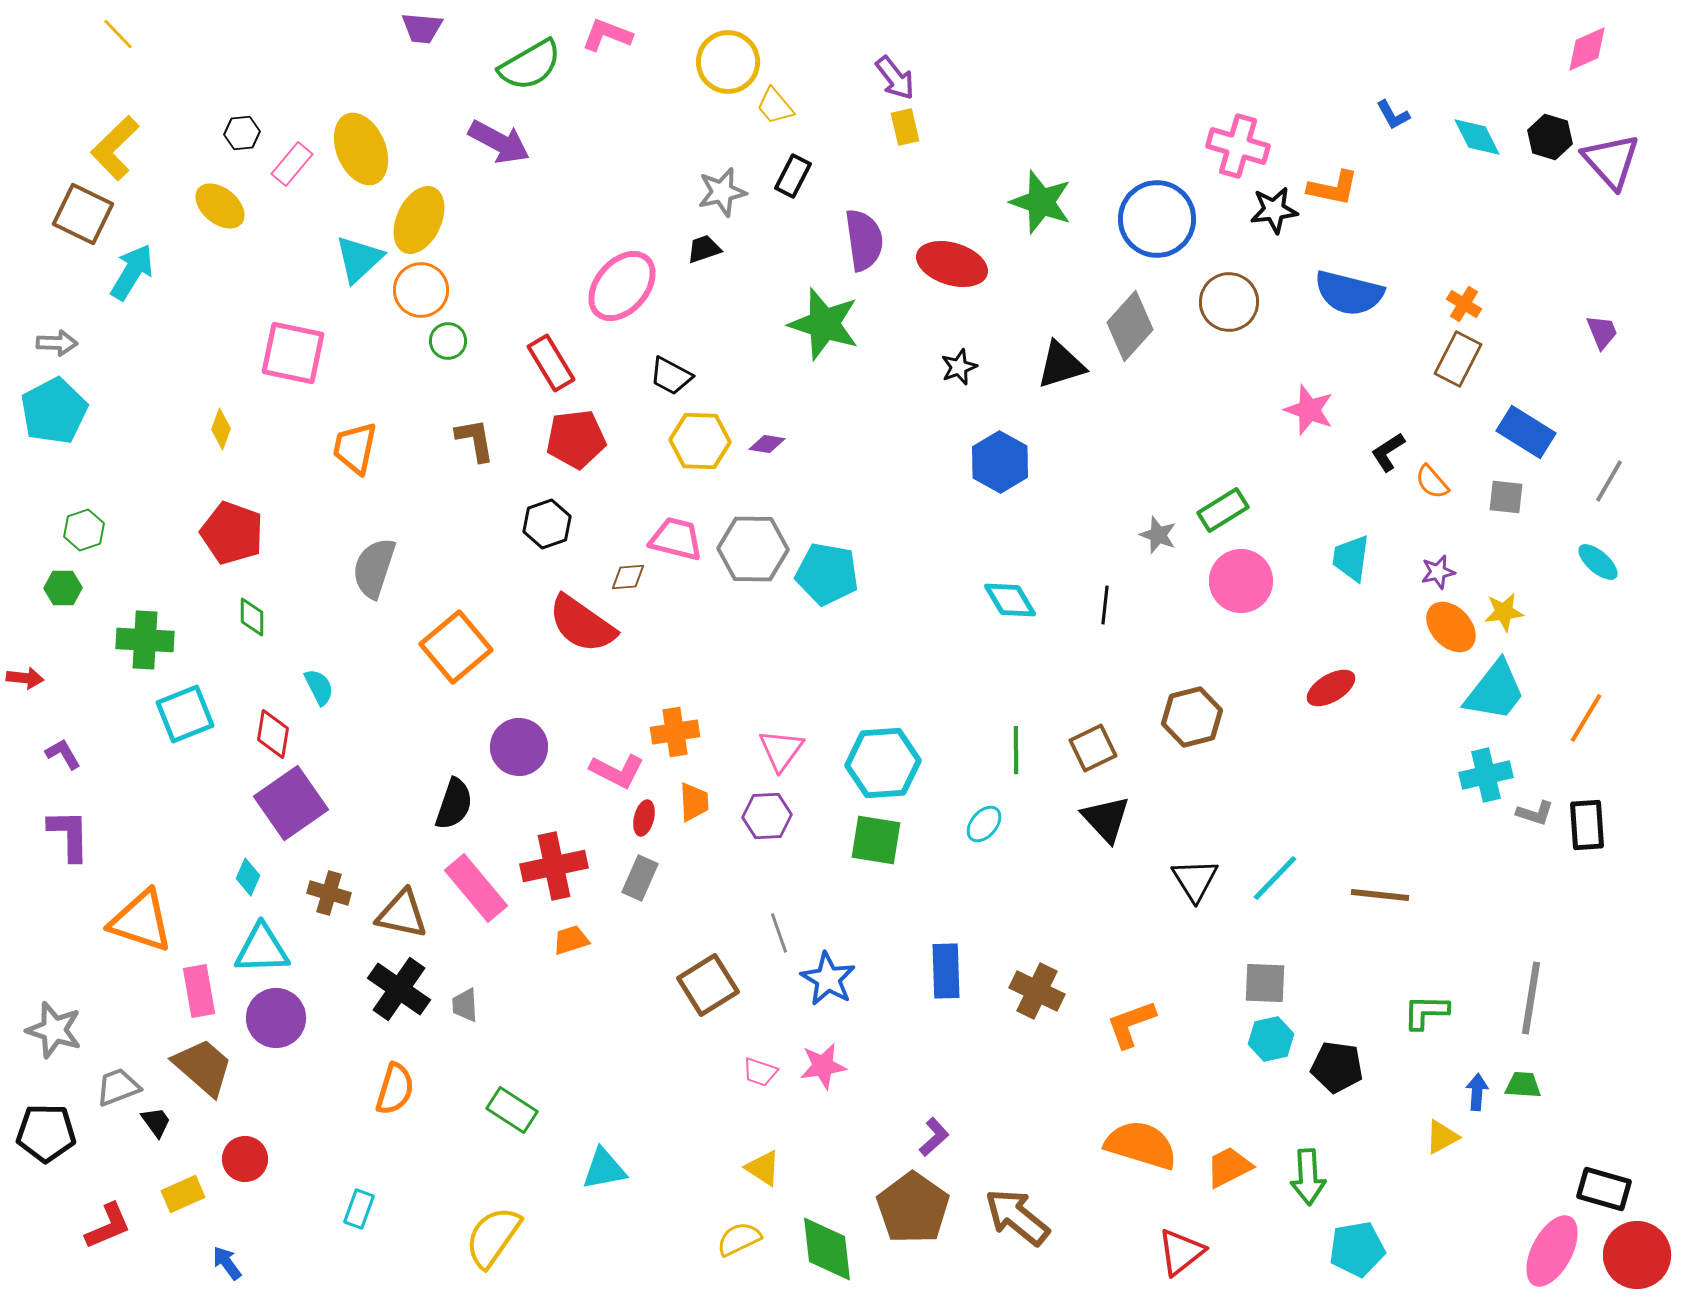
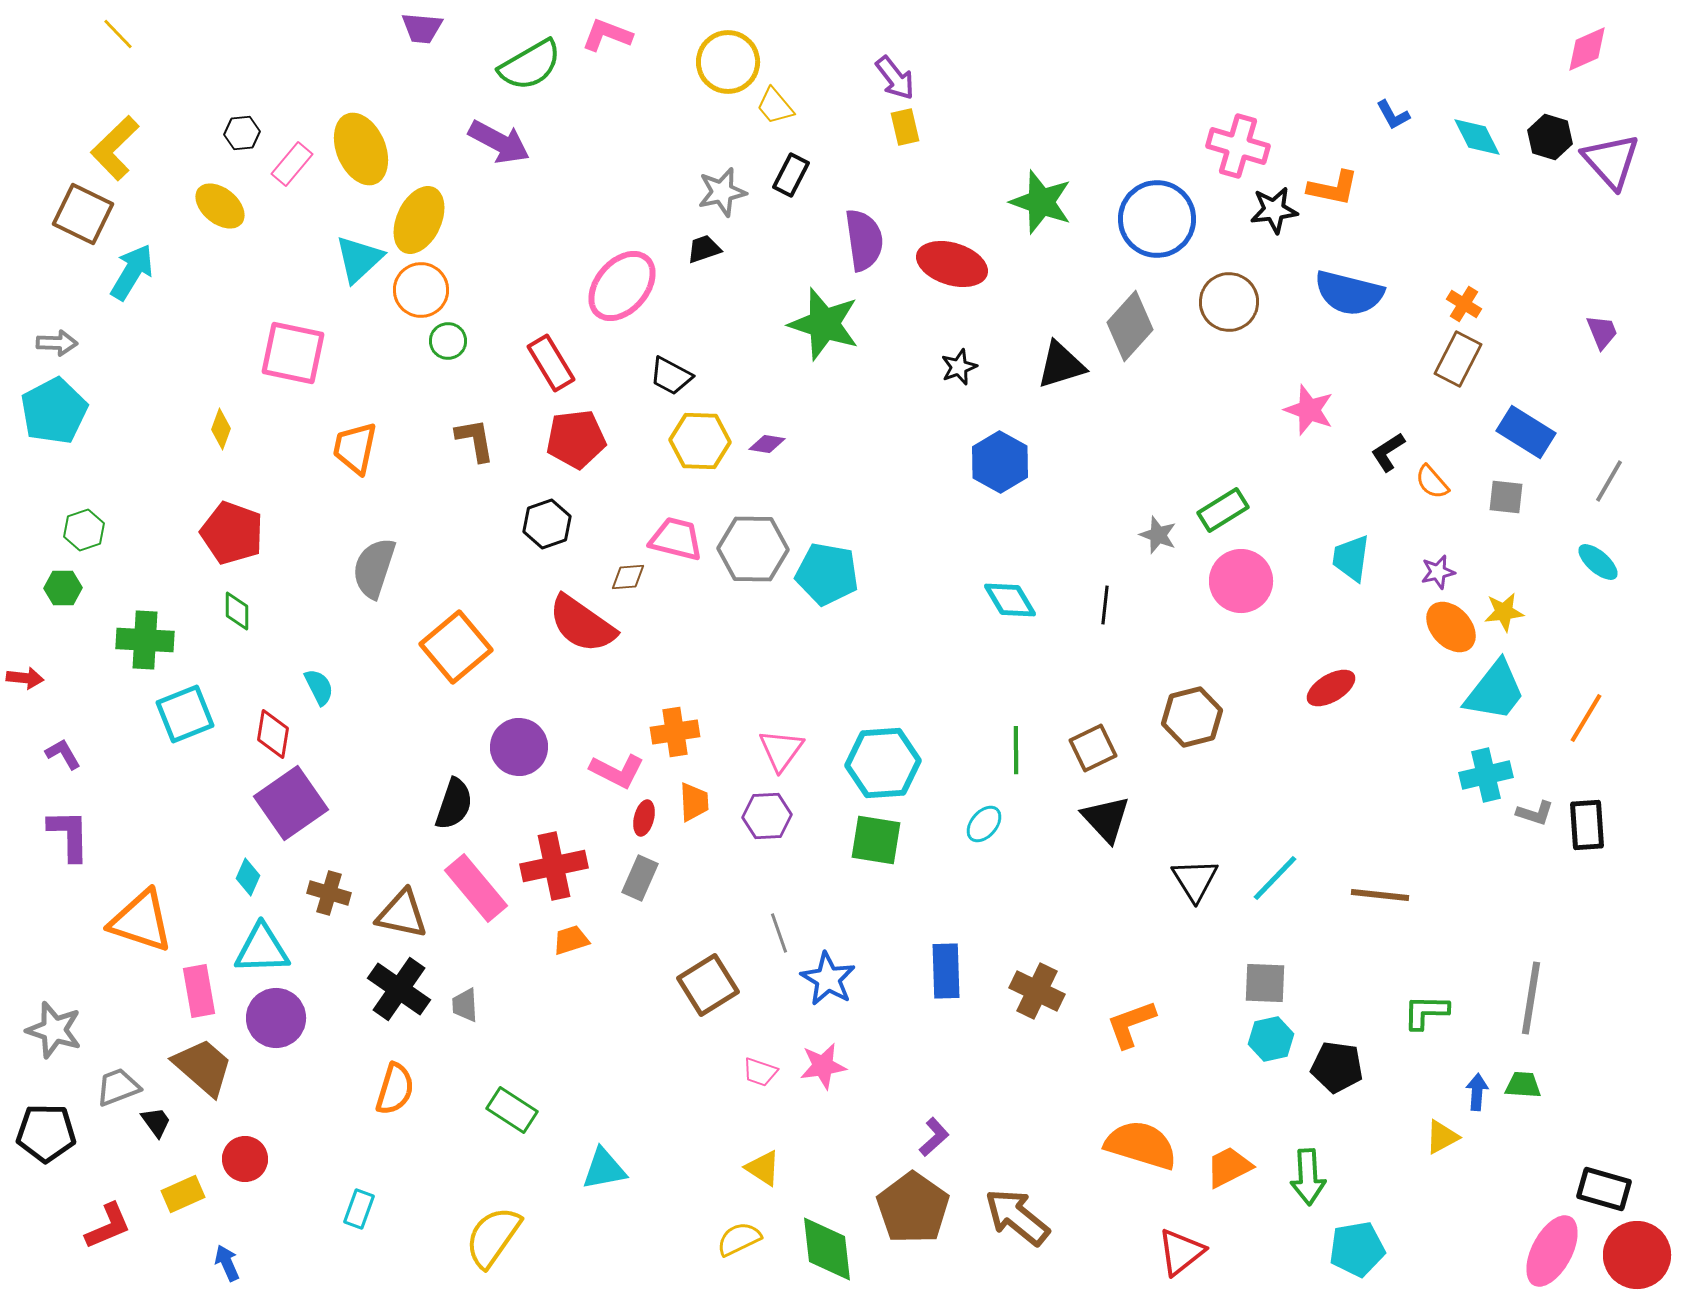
black rectangle at (793, 176): moved 2 px left, 1 px up
green diamond at (252, 617): moved 15 px left, 6 px up
blue arrow at (227, 1263): rotated 12 degrees clockwise
